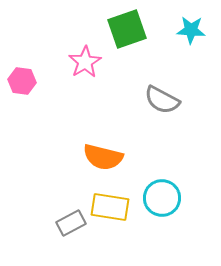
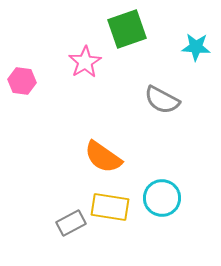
cyan star: moved 5 px right, 17 px down
orange semicircle: rotated 21 degrees clockwise
